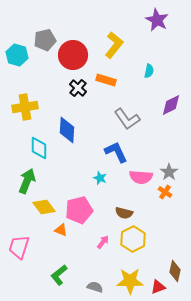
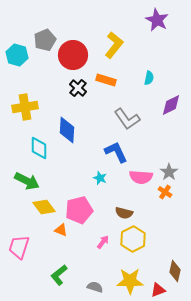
gray pentagon: rotated 10 degrees counterclockwise
cyan semicircle: moved 7 px down
green arrow: rotated 95 degrees clockwise
red triangle: moved 3 px down
